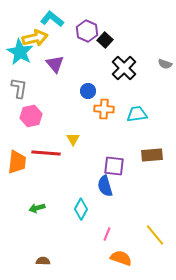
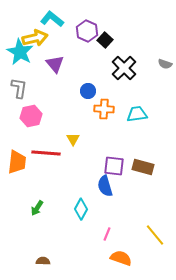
brown rectangle: moved 9 px left, 12 px down; rotated 20 degrees clockwise
green arrow: rotated 42 degrees counterclockwise
